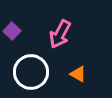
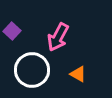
pink arrow: moved 2 px left, 3 px down
white circle: moved 1 px right, 2 px up
